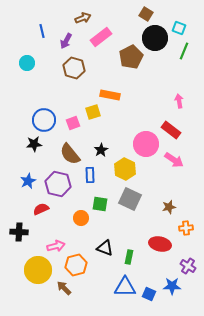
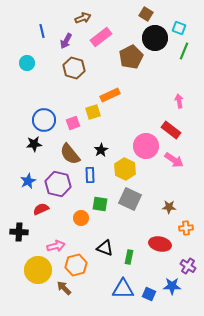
orange rectangle at (110, 95): rotated 36 degrees counterclockwise
pink circle at (146, 144): moved 2 px down
brown star at (169, 207): rotated 16 degrees clockwise
blue triangle at (125, 287): moved 2 px left, 2 px down
